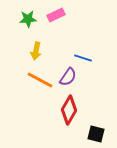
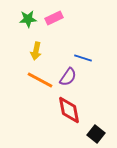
pink rectangle: moved 2 px left, 3 px down
red diamond: rotated 40 degrees counterclockwise
black square: rotated 24 degrees clockwise
